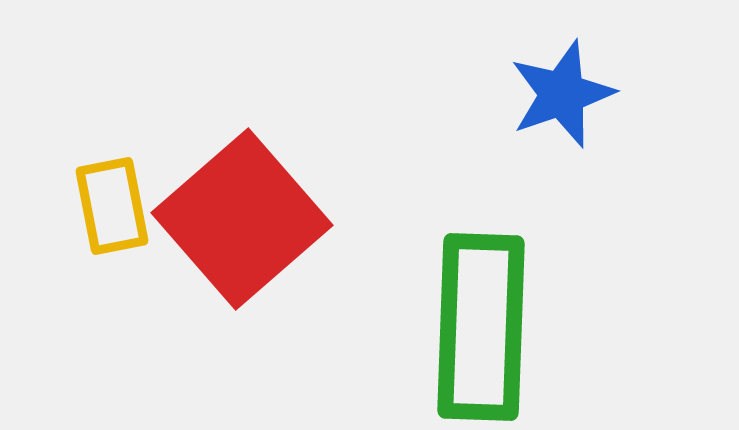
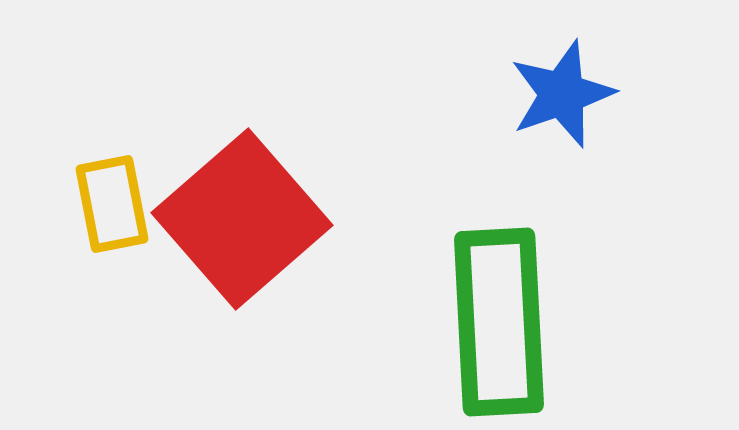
yellow rectangle: moved 2 px up
green rectangle: moved 18 px right, 5 px up; rotated 5 degrees counterclockwise
